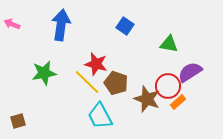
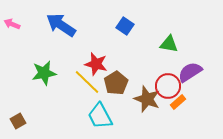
blue arrow: rotated 64 degrees counterclockwise
brown pentagon: rotated 20 degrees clockwise
brown square: rotated 14 degrees counterclockwise
